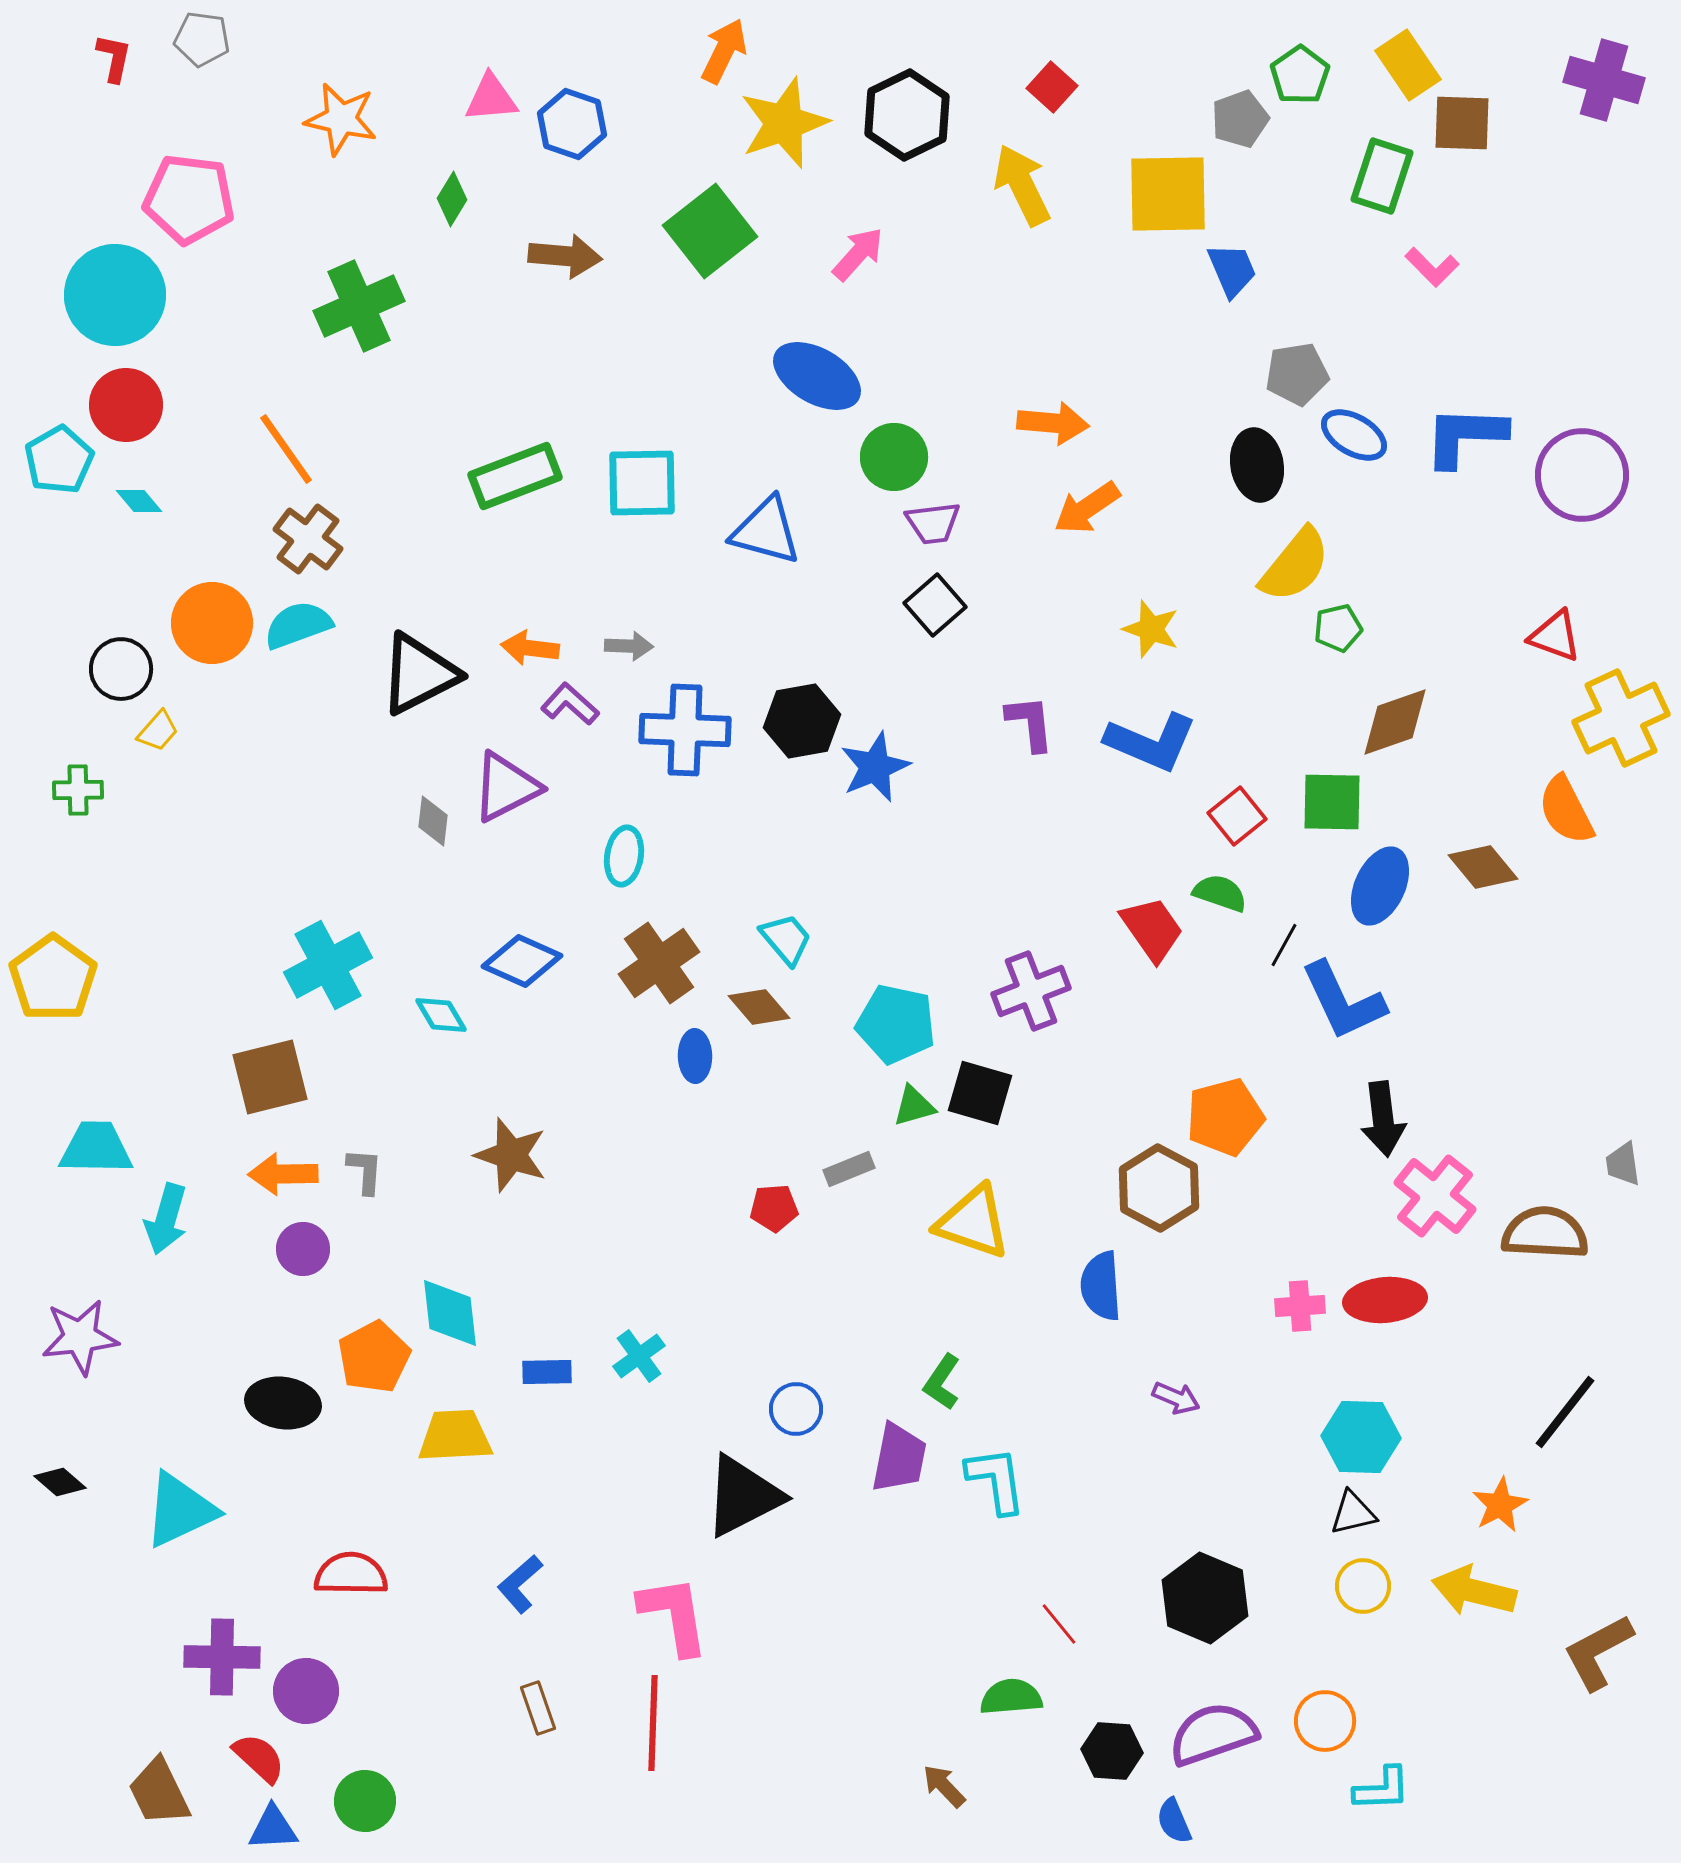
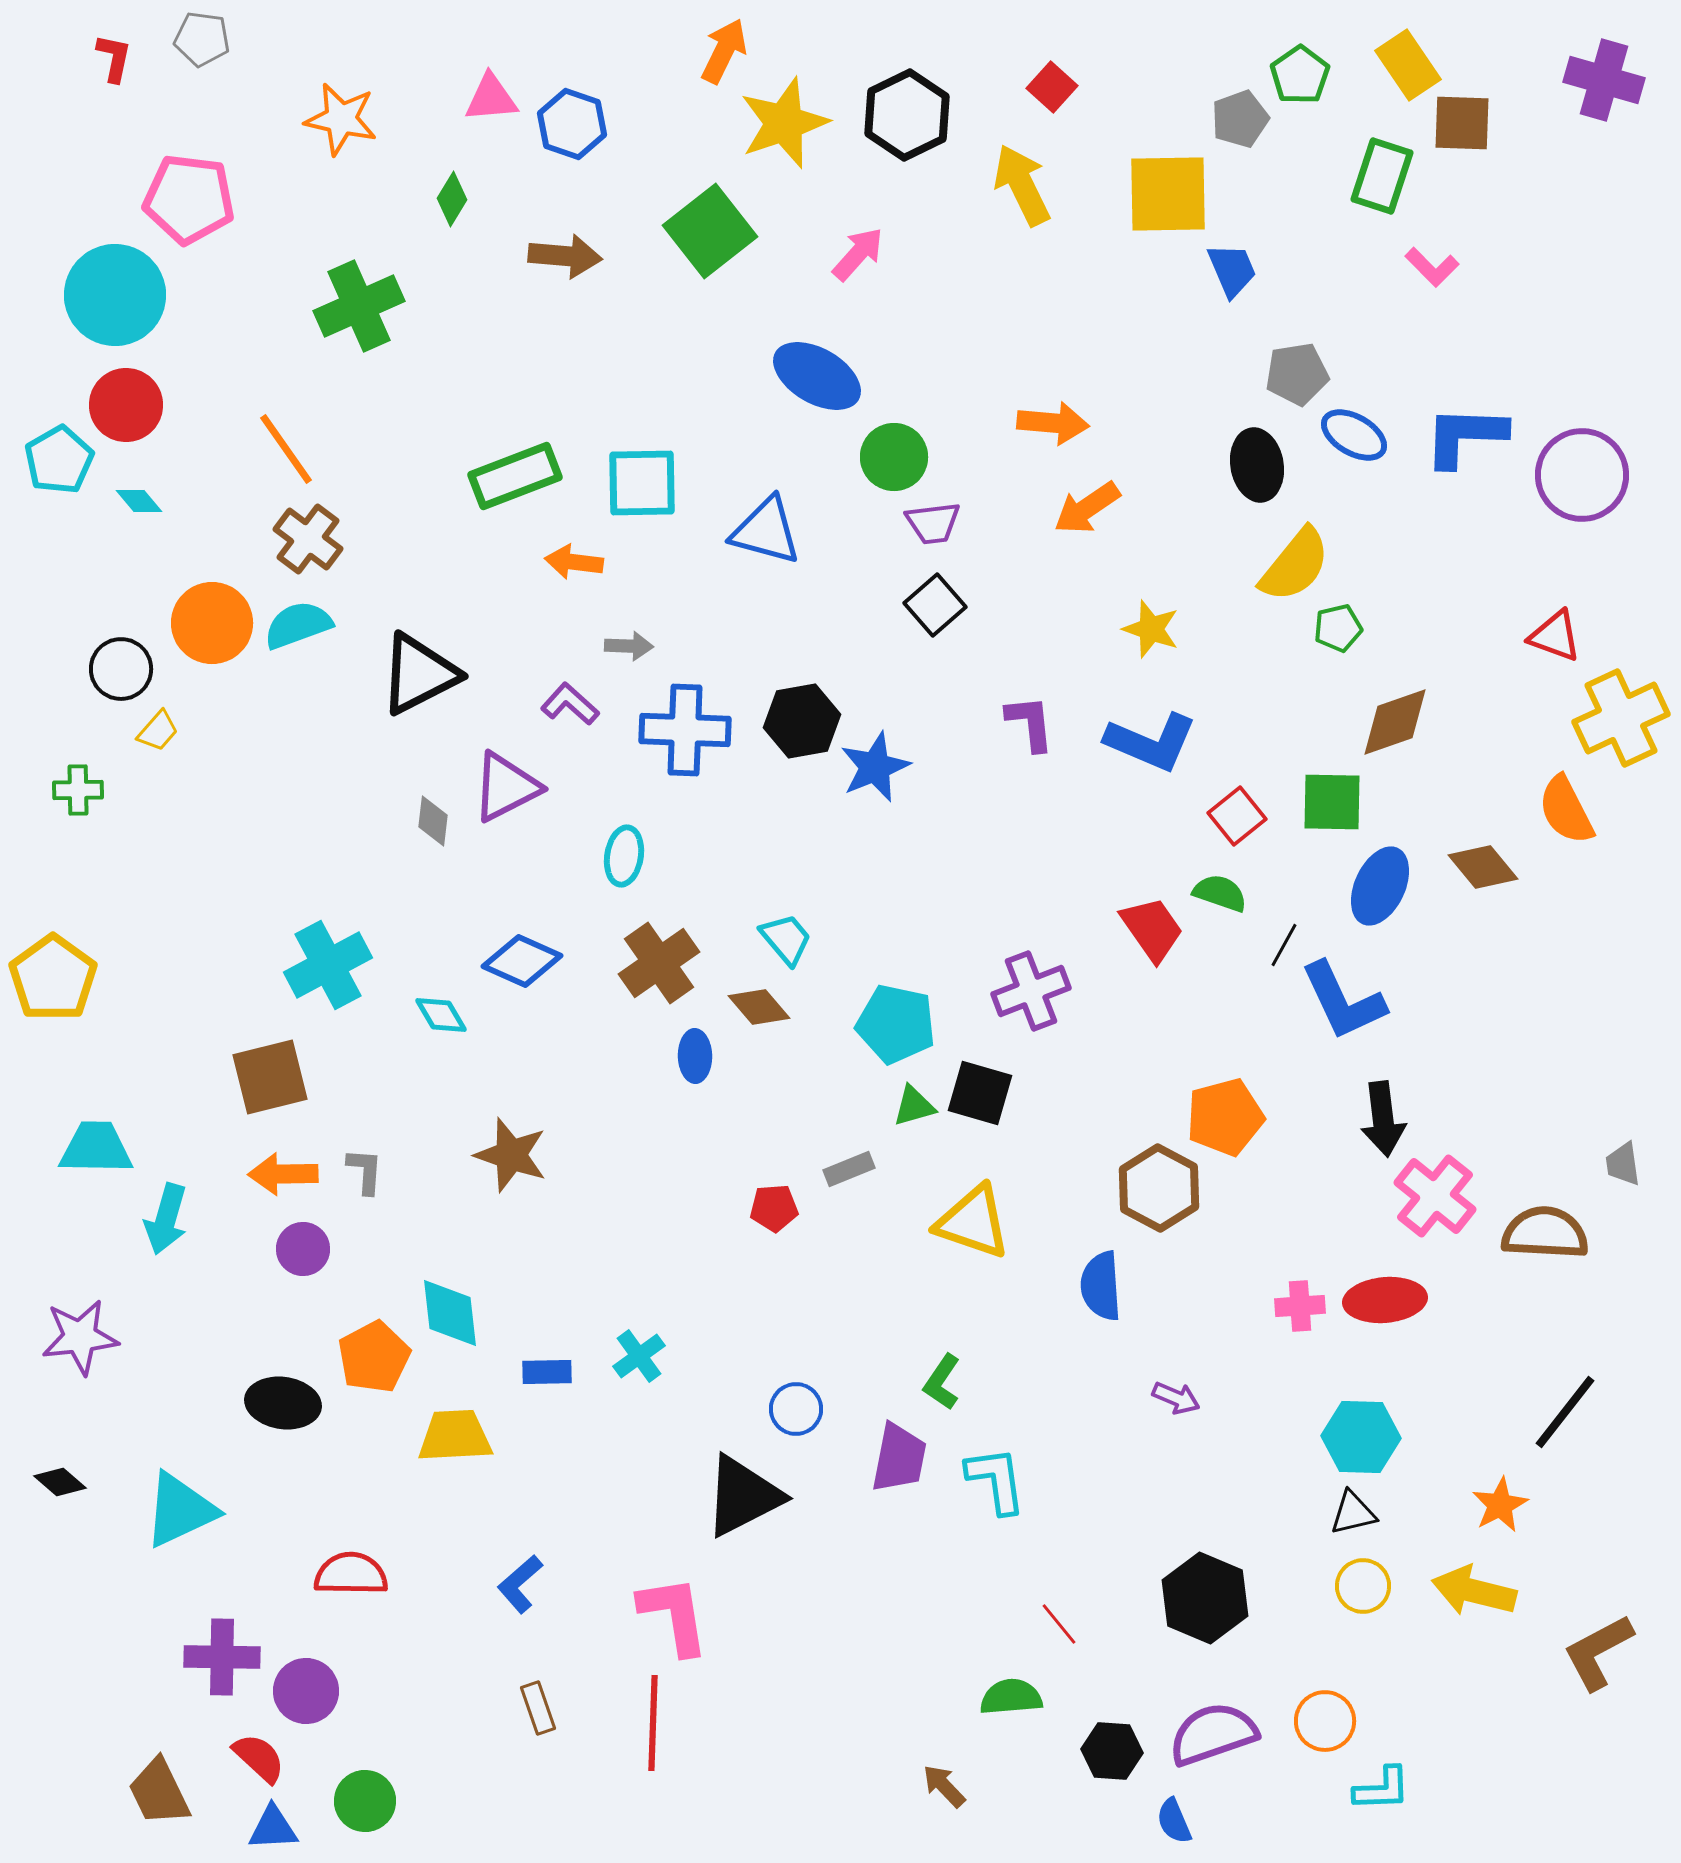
orange arrow at (530, 648): moved 44 px right, 86 px up
